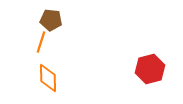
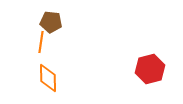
brown pentagon: moved 2 px down
orange line: rotated 10 degrees counterclockwise
